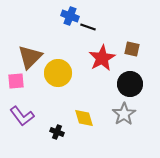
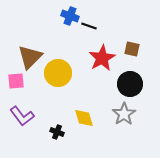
black line: moved 1 px right, 1 px up
